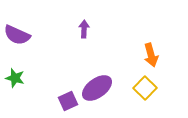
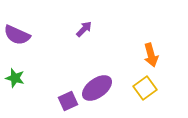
purple arrow: rotated 42 degrees clockwise
yellow square: rotated 10 degrees clockwise
